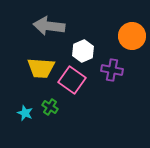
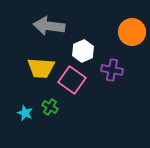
orange circle: moved 4 px up
